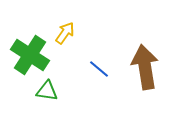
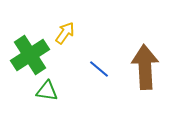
green cross: rotated 24 degrees clockwise
brown arrow: rotated 6 degrees clockwise
